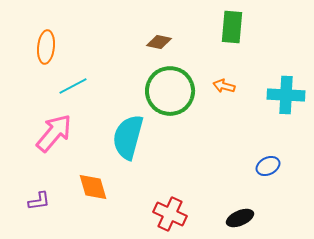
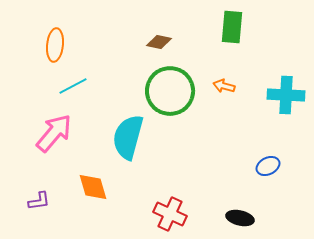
orange ellipse: moved 9 px right, 2 px up
black ellipse: rotated 36 degrees clockwise
